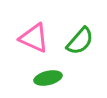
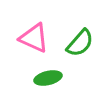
green semicircle: moved 2 px down
